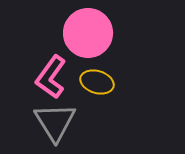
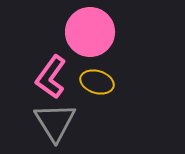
pink circle: moved 2 px right, 1 px up
